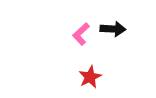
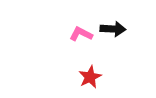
pink L-shape: rotated 70 degrees clockwise
